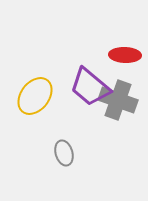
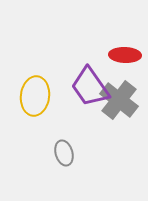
purple trapezoid: rotated 15 degrees clockwise
yellow ellipse: rotated 30 degrees counterclockwise
gray cross: moved 1 px right; rotated 18 degrees clockwise
